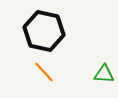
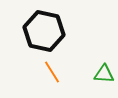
orange line: moved 8 px right; rotated 10 degrees clockwise
